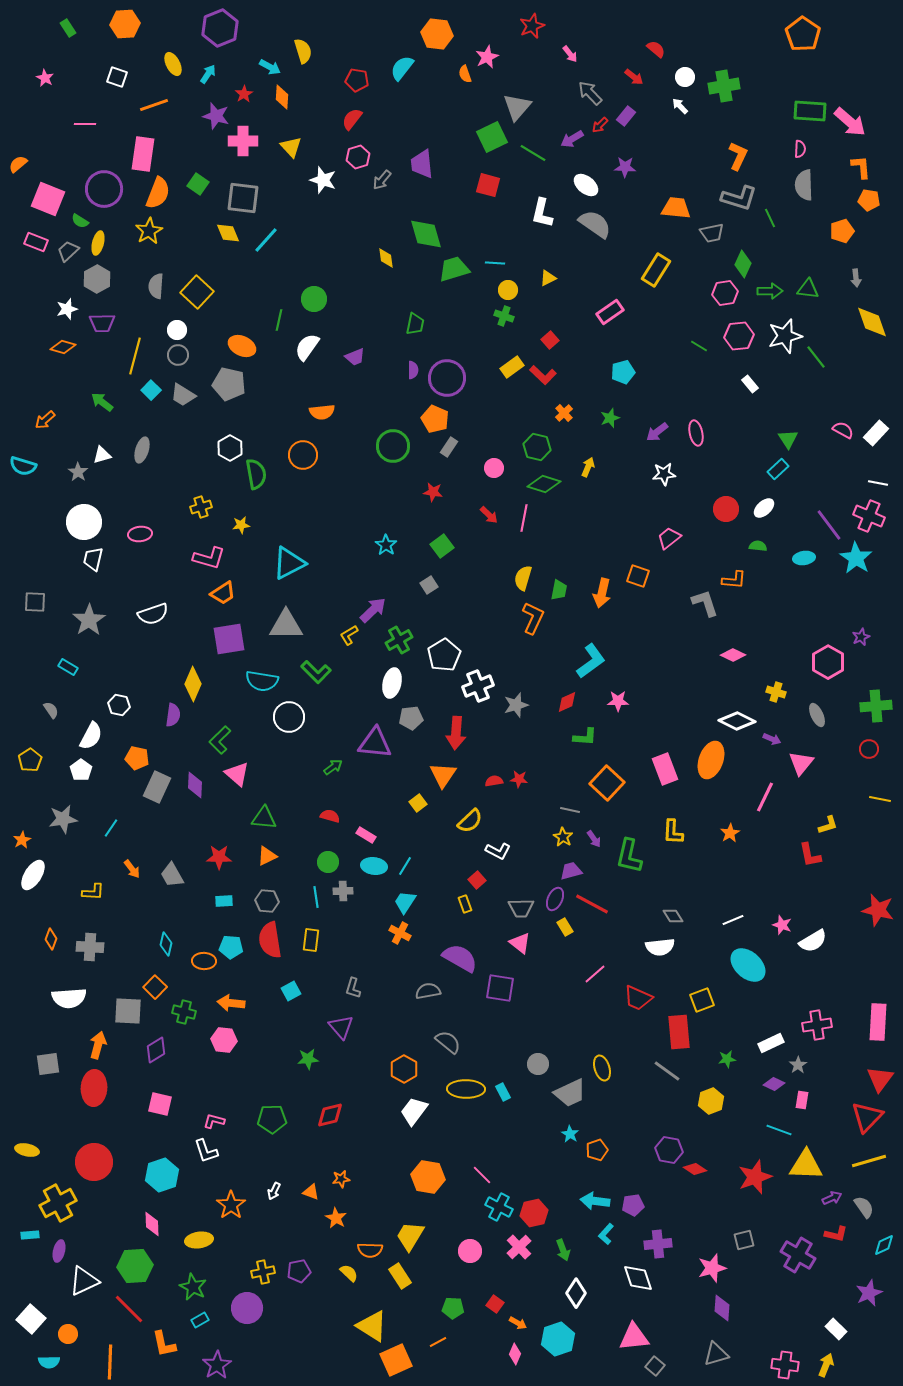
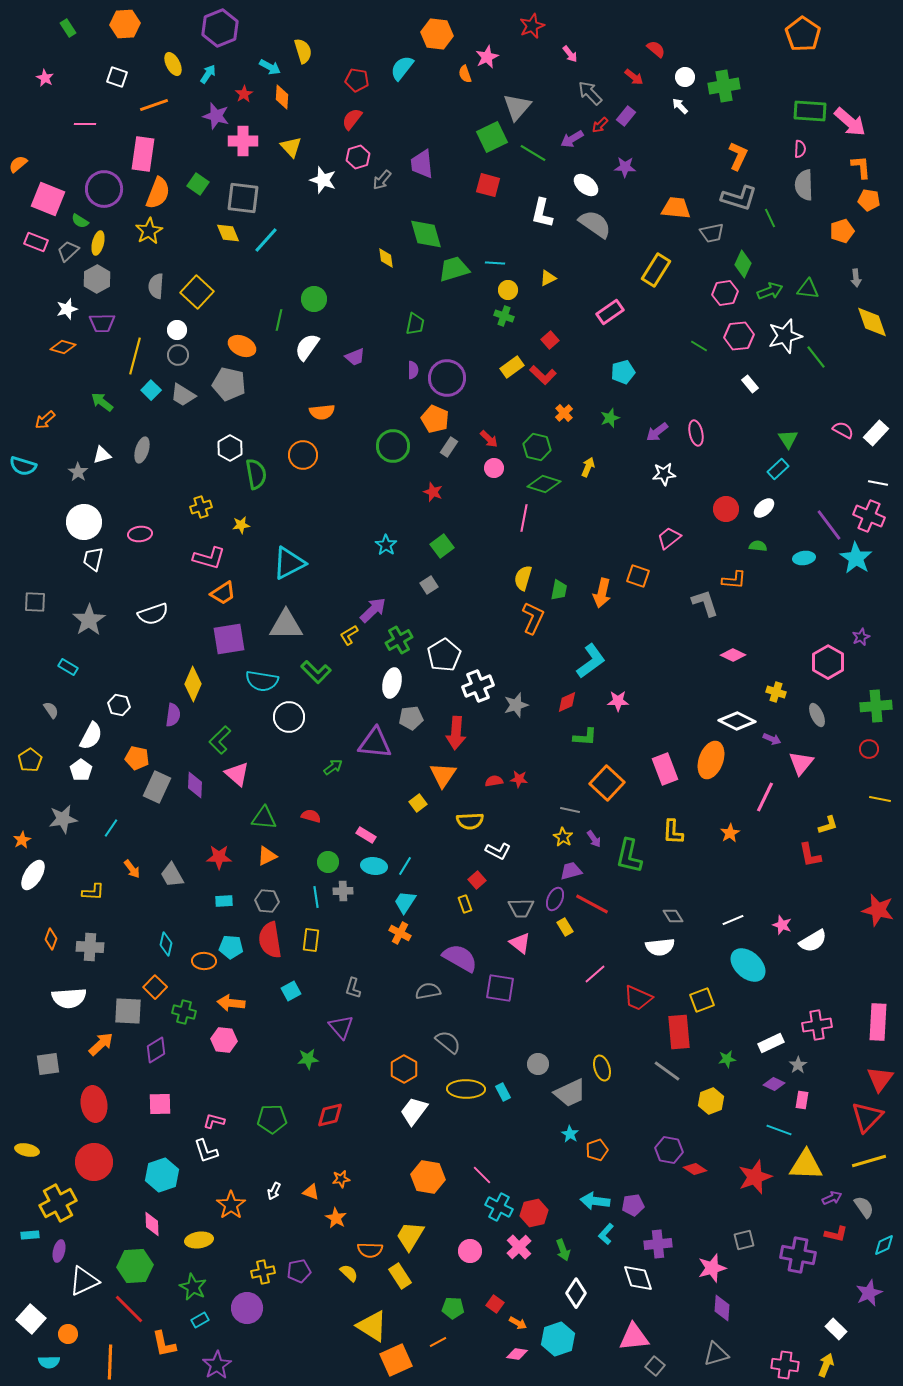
green arrow at (770, 291): rotated 20 degrees counterclockwise
red star at (433, 492): rotated 12 degrees clockwise
red arrow at (489, 515): moved 76 px up
red semicircle at (330, 816): moved 19 px left
yellow semicircle at (470, 821): rotated 40 degrees clockwise
orange arrow at (98, 1045): moved 3 px right, 1 px up; rotated 32 degrees clockwise
red ellipse at (94, 1088): moved 16 px down; rotated 12 degrees counterclockwise
pink square at (160, 1104): rotated 15 degrees counterclockwise
purple cross at (798, 1255): rotated 20 degrees counterclockwise
pink diamond at (515, 1354): moved 2 px right; rotated 75 degrees clockwise
